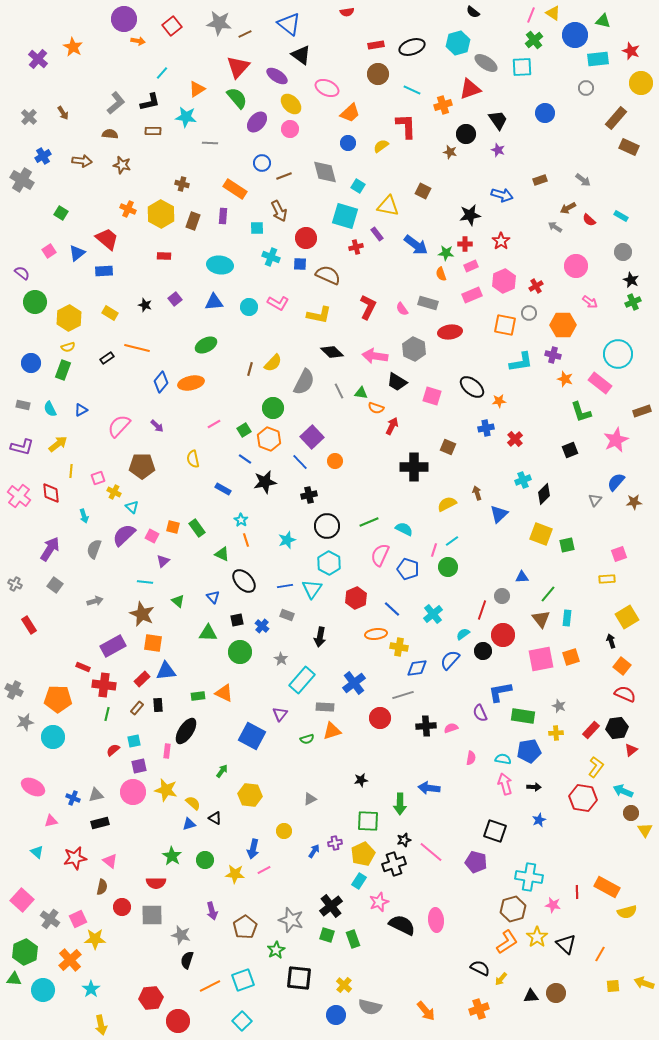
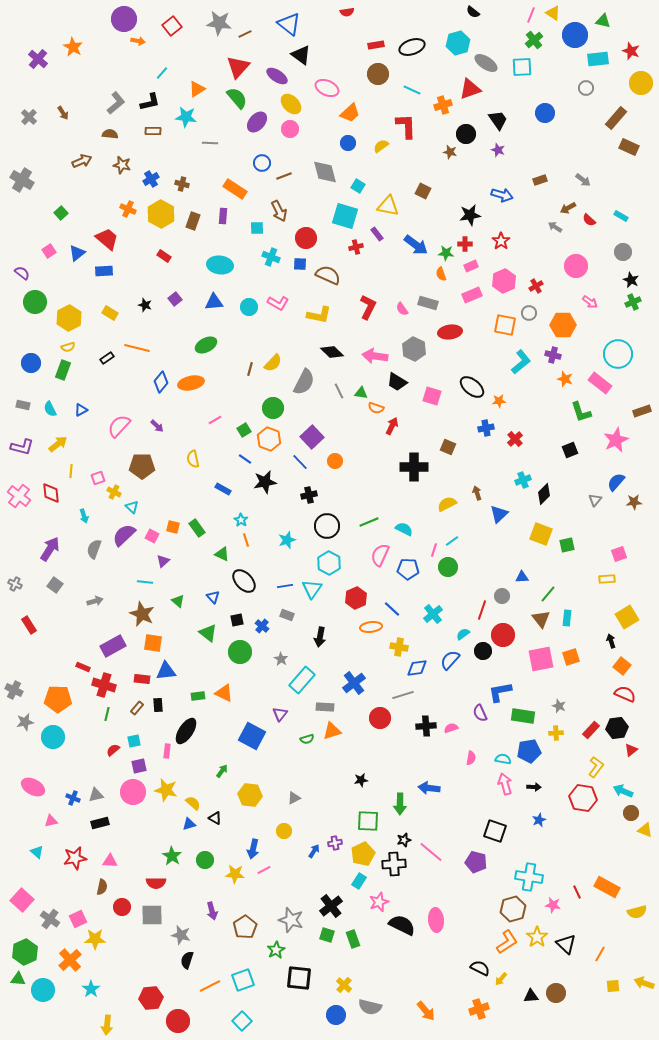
blue cross at (43, 156): moved 108 px right, 23 px down
brown arrow at (82, 161): rotated 30 degrees counterclockwise
green square at (61, 213): rotated 16 degrees clockwise
red rectangle at (164, 256): rotated 32 degrees clockwise
cyan L-shape at (521, 362): rotated 30 degrees counterclockwise
pink line at (214, 424): moved 1 px right, 4 px up
blue pentagon at (408, 569): rotated 15 degrees counterclockwise
green triangle at (208, 633): rotated 36 degrees clockwise
orange ellipse at (376, 634): moved 5 px left, 7 px up
red rectangle at (142, 679): rotated 49 degrees clockwise
red cross at (104, 685): rotated 10 degrees clockwise
gray triangle at (310, 799): moved 16 px left, 1 px up
yellow triangle at (645, 830): rotated 35 degrees counterclockwise
pink triangle at (110, 861): rotated 35 degrees counterclockwise
black cross at (394, 864): rotated 15 degrees clockwise
red line at (577, 892): rotated 24 degrees counterclockwise
yellow semicircle at (627, 912): moved 10 px right
green triangle at (14, 979): moved 4 px right
yellow arrow at (101, 1025): moved 6 px right; rotated 18 degrees clockwise
